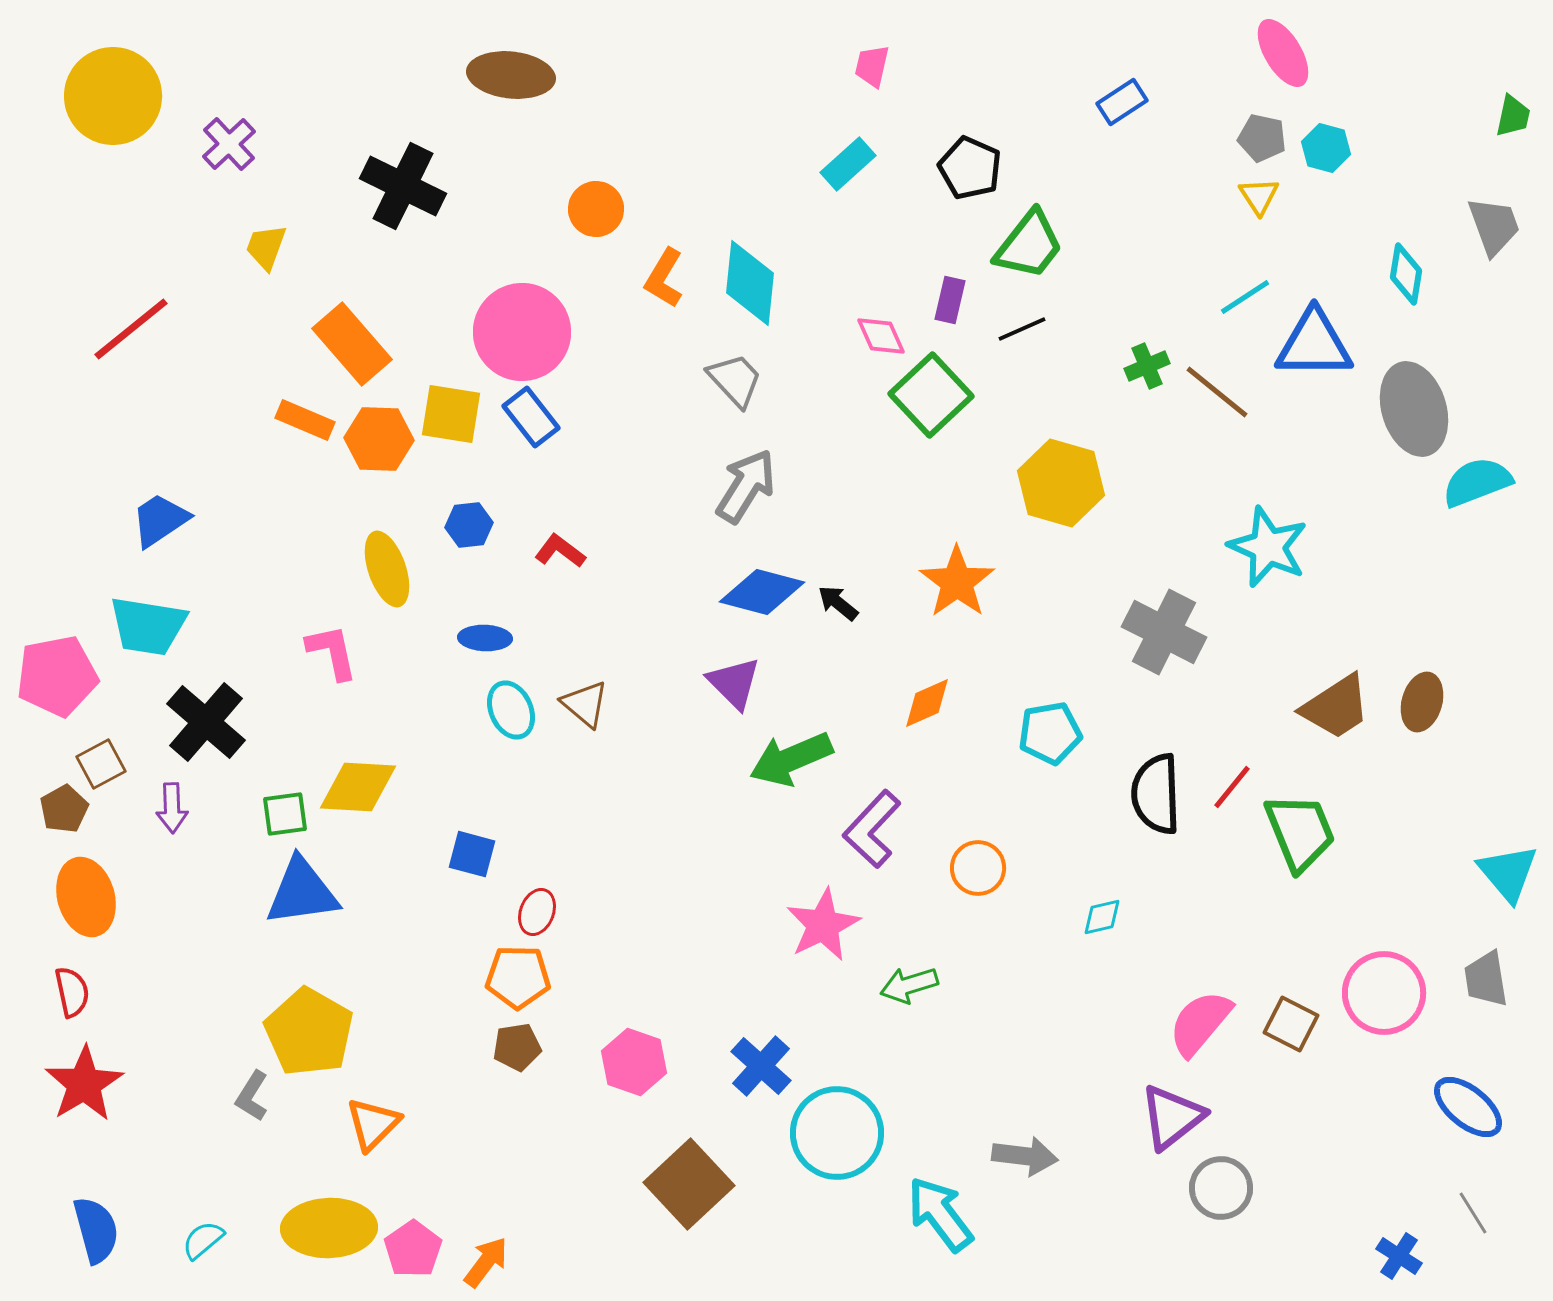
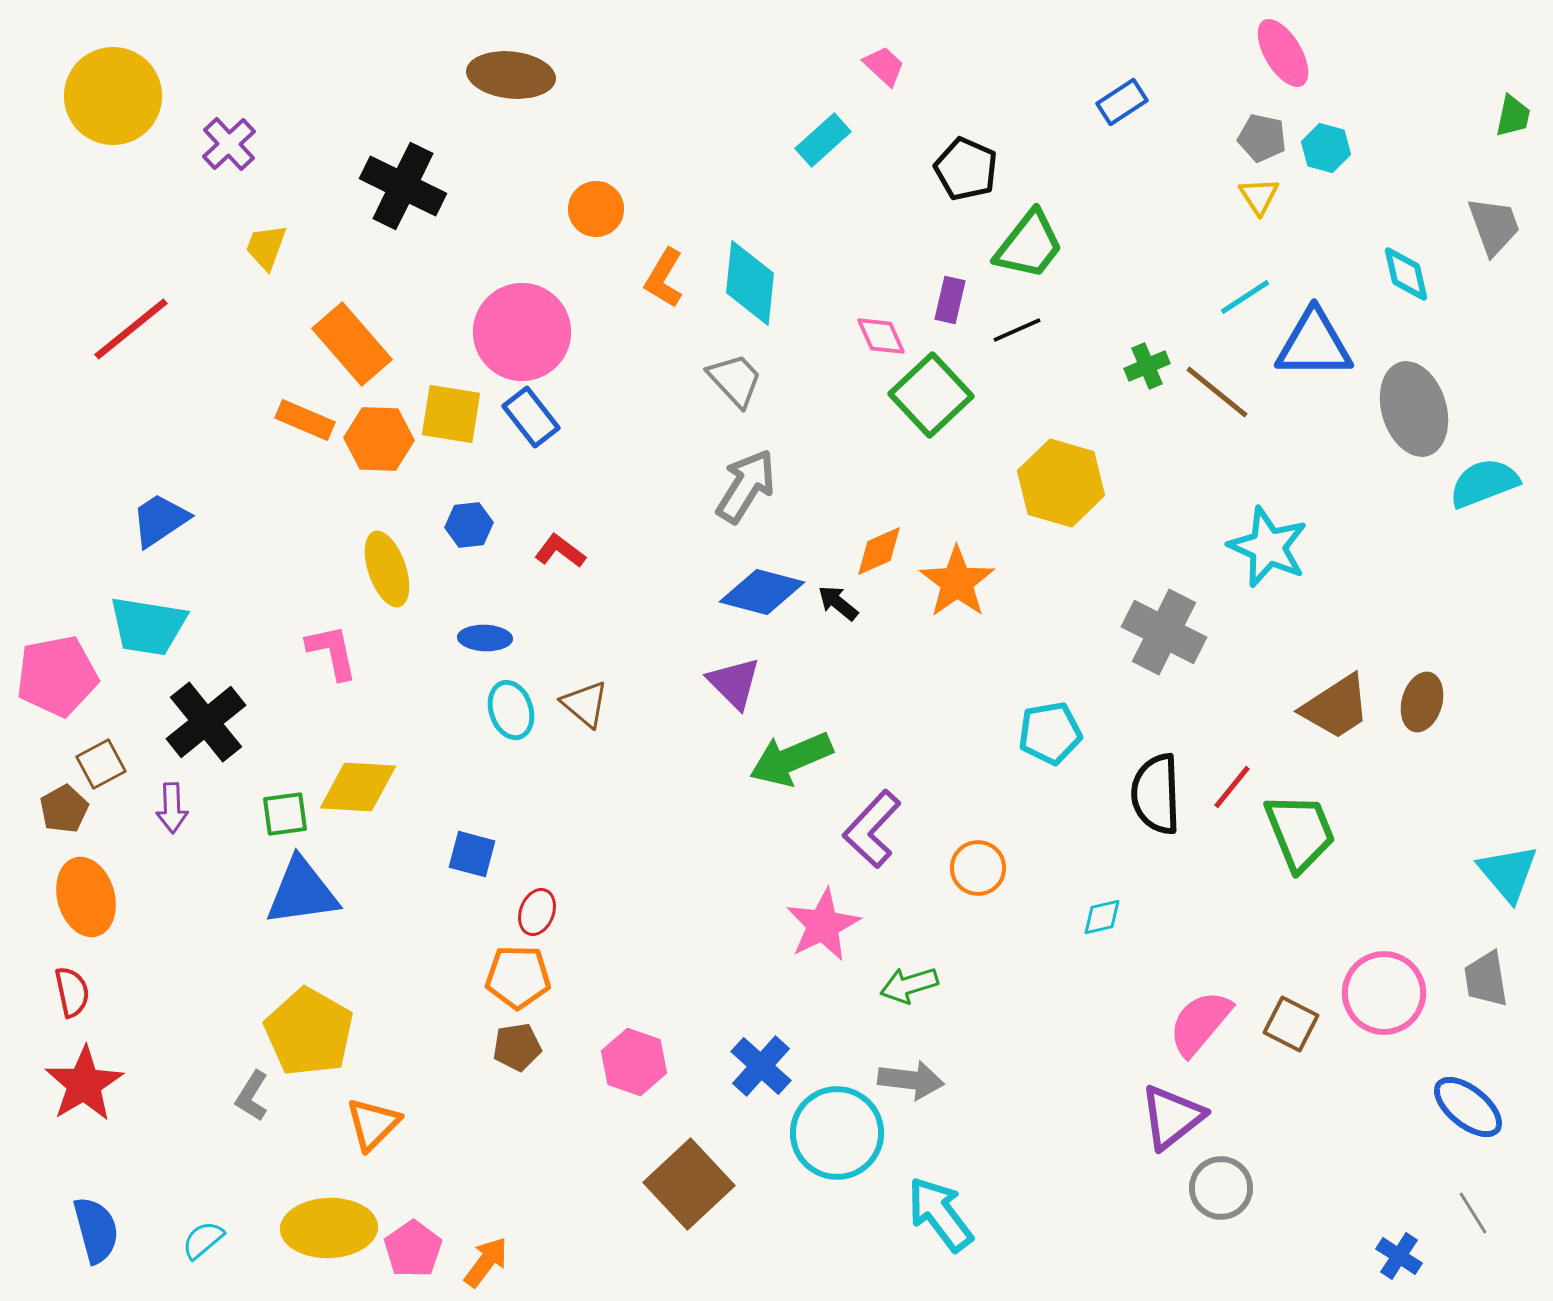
pink trapezoid at (872, 66): moved 12 px right; rotated 120 degrees clockwise
cyan rectangle at (848, 164): moved 25 px left, 24 px up
black pentagon at (970, 168): moved 4 px left, 1 px down
cyan diamond at (1406, 274): rotated 22 degrees counterclockwise
black line at (1022, 329): moved 5 px left, 1 px down
cyan semicircle at (1477, 482): moved 7 px right, 1 px down
orange diamond at (927, 703): moved 48 px left, 152 px up
cyan ellipse at (511, 710): rotated 6 degrees clockwise
black cross at (206, 722): rotated 10 degrees clockwise
gray arrow at (1025, 1156): moved 114 px left, 76 px up
